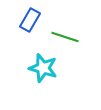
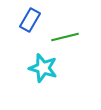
green line: rotated 32 degrees counterclockwise
